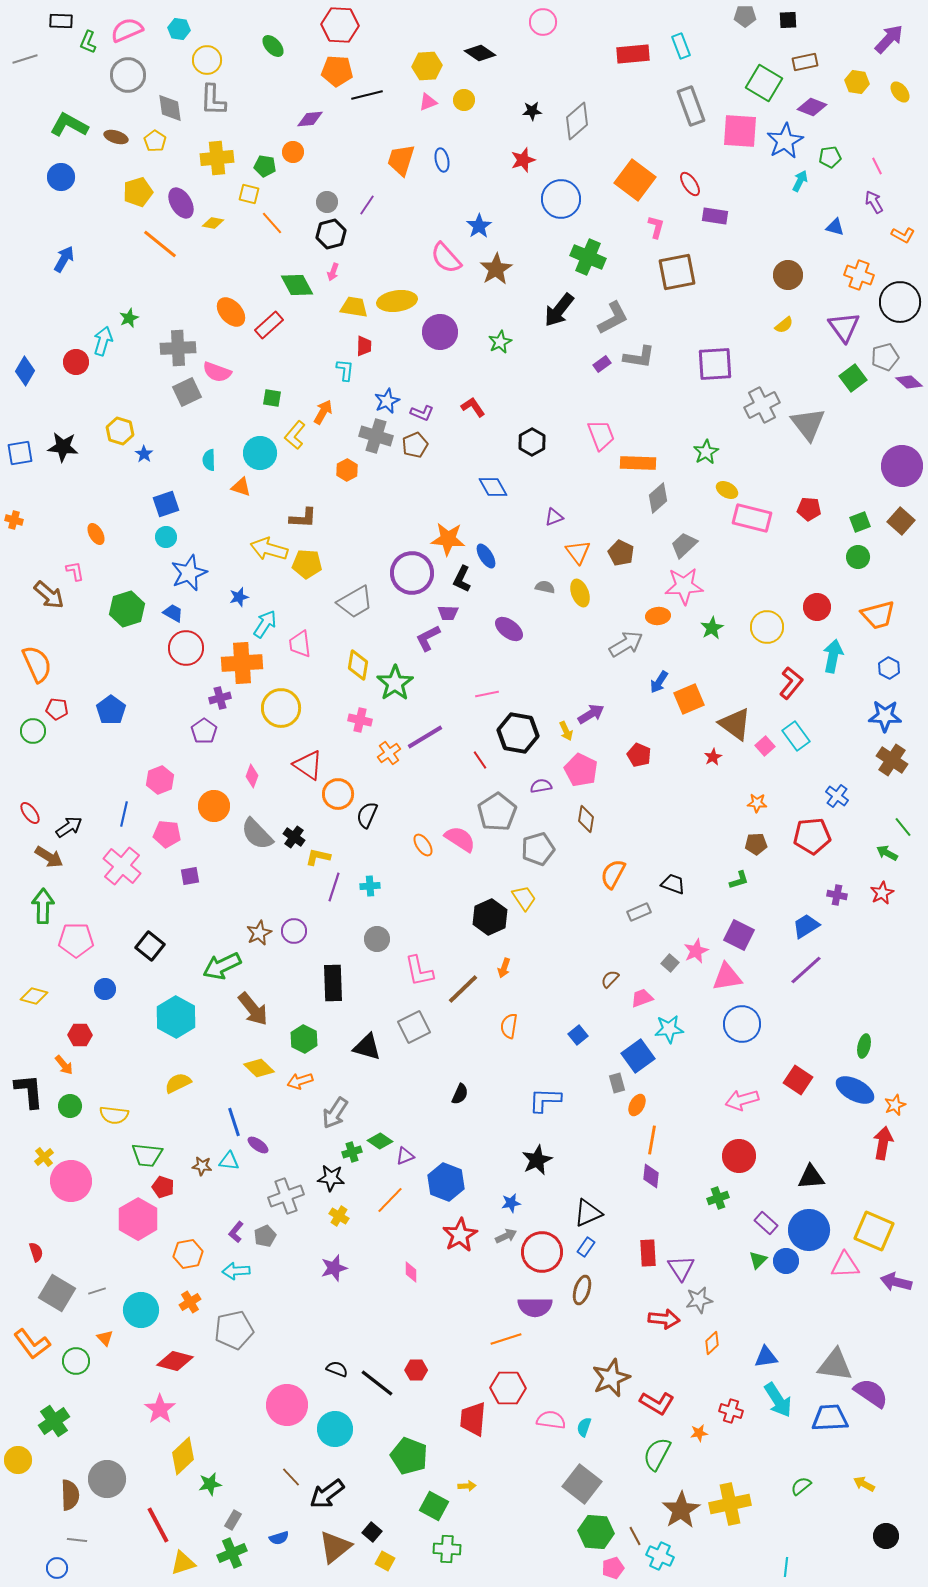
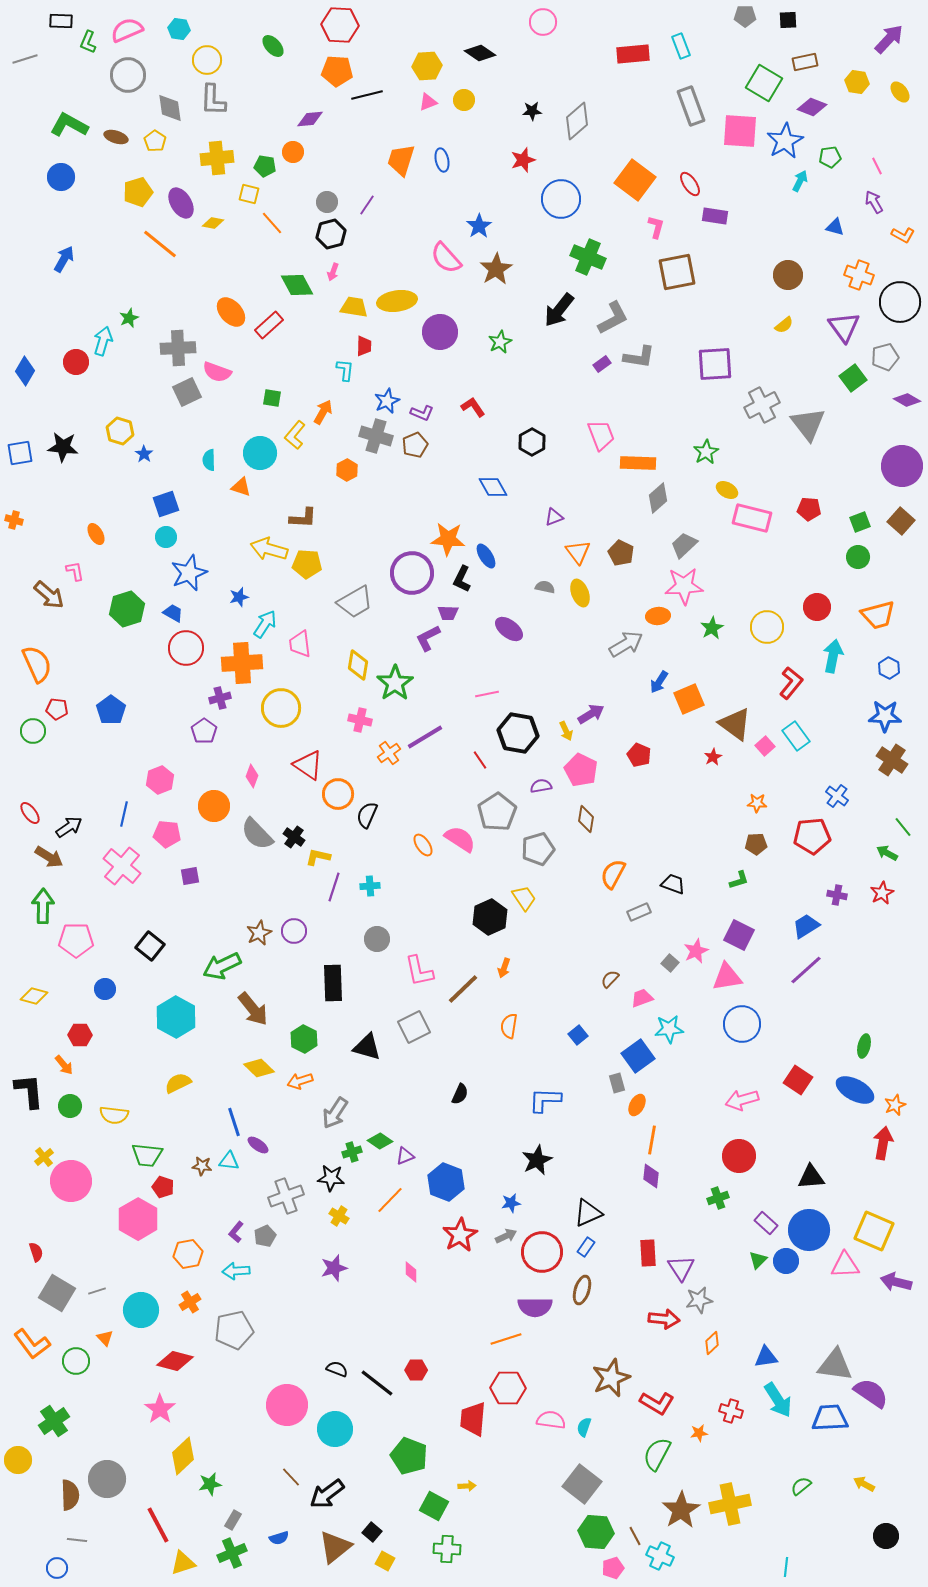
purple diamond at (909, 382): moved 2 px left, 18 px down; rotated 12 degrees counterclockwise
